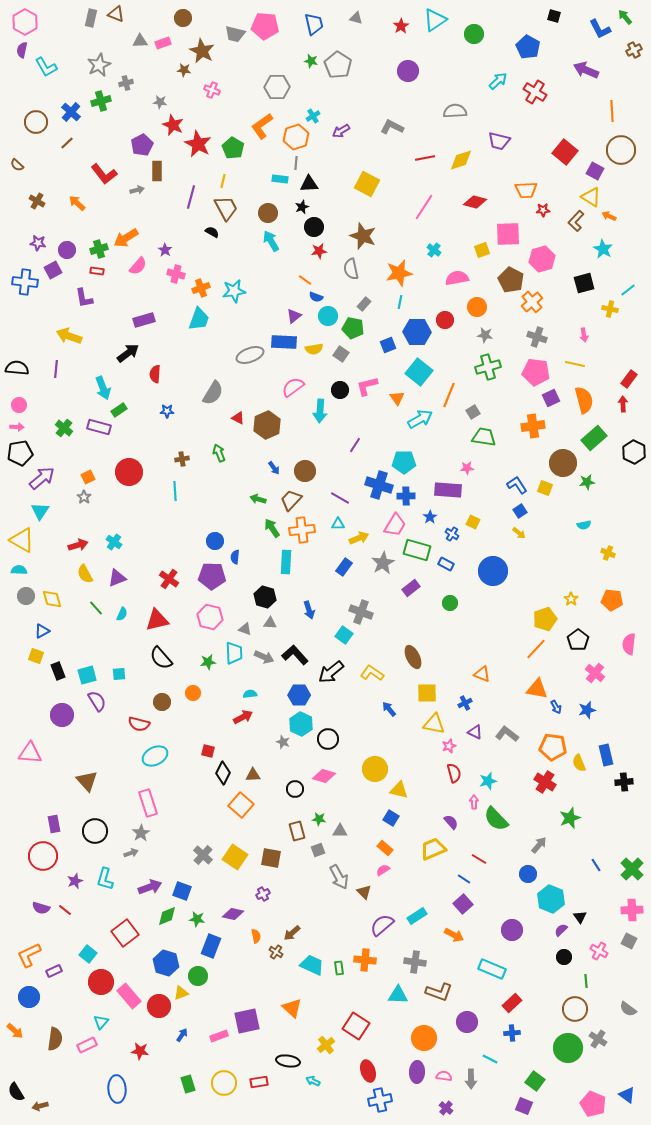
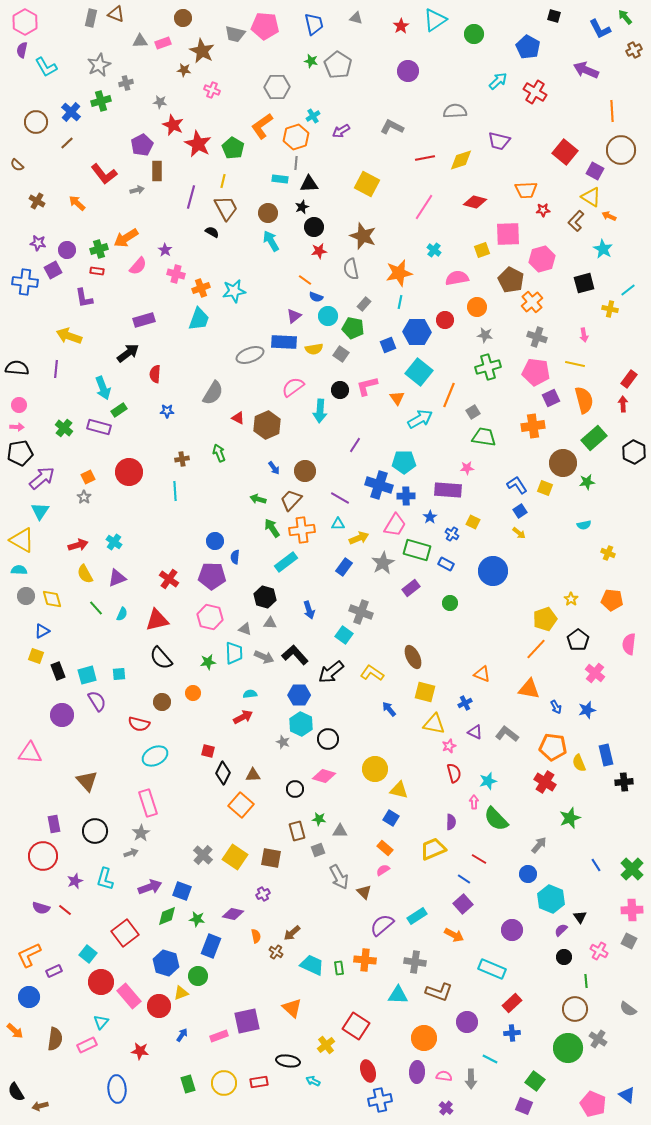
cyan rectangle at (286, 562): rotated 50 degrees clockwise
orange triangle at (537, 689): moved 8 px left
yellow square at (427, 693): moved 2 px left, 1 px up; rotated 15 degrees clockwise
purple semicircle at (451, 822): rotated 42 degrees clockwise
